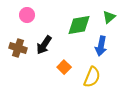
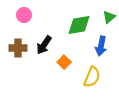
pink circle: moved 3 px left
brown cross: rotated 18 degrees counterclockwise
orange square: moved 5 px up
